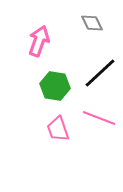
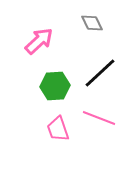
pink arrow: rotated 28 degrees clockwise
green hexagon: rotated 12 degrees counterclockwise
